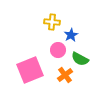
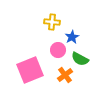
blue star: moved 1 px right, 2 px down
